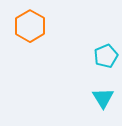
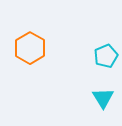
orange hexagon: moved 22 px down
